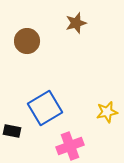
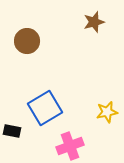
brown star: moved 18 px right, 1 px up
